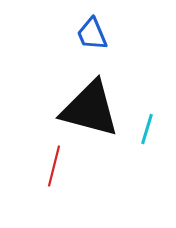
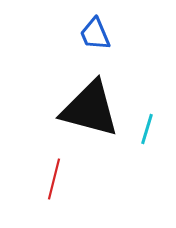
blue trapezoid: moved 3 px right
red line: moved 13 px down
